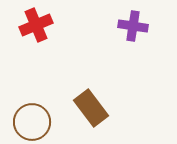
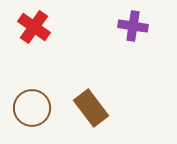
red cross: moved 2 px left, 2 px down; rotated 32 degrees counterclockwise
brown circle: moved 14 px up
